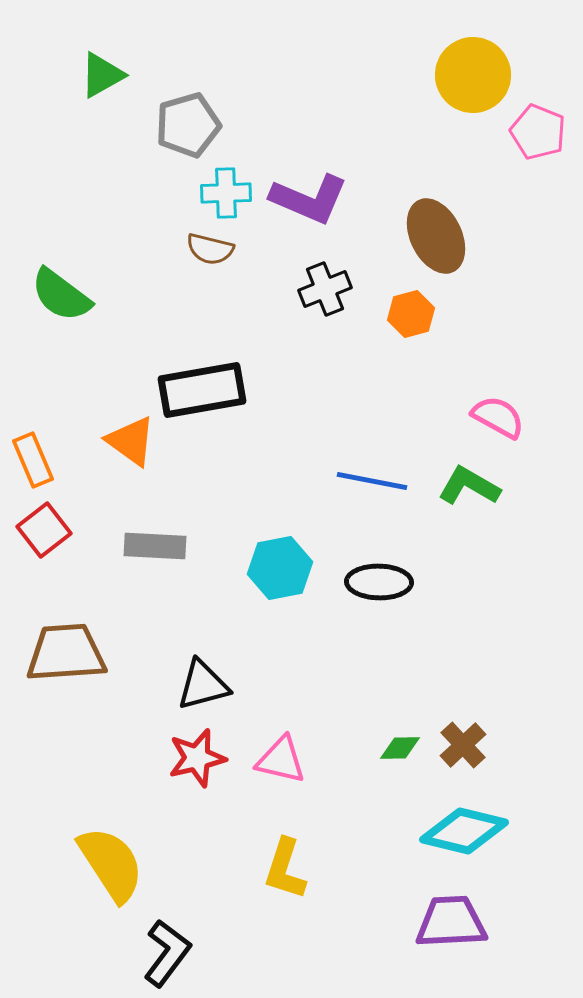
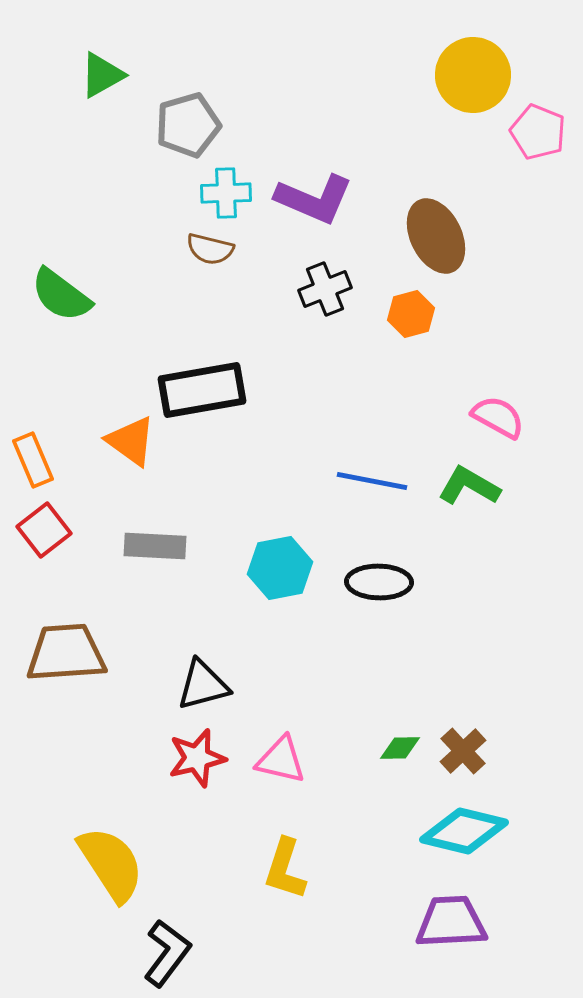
purple L-shape: moved 5 px right
brown cross: moved 6 px down
